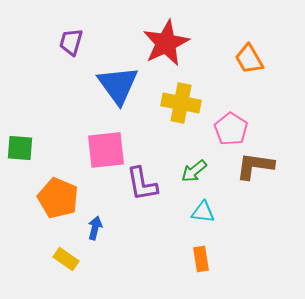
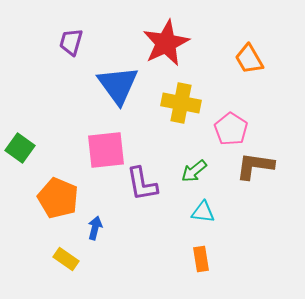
green square: rotated 32 degrees clockwise
